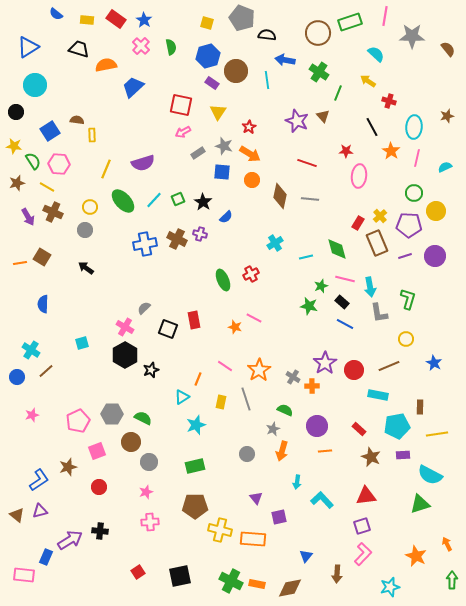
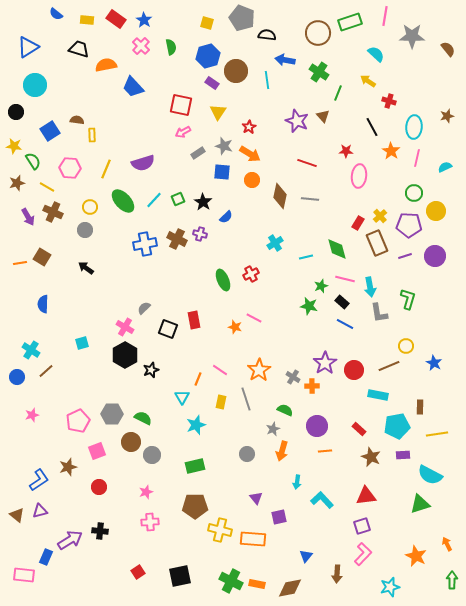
blue trapezoid at (133, 87): rotated 90 degrees counterclockwise
pink hexagon at (59, 164): moved 11 px right, 4 px down
yellow circle at (406, 339): moved 7 px down
pink line at (225, 366): moved 5 px left, 4 px down
cyan triangle at (182, 397): rotated 28 degrees counterclockwise
gray circle at (149, 462): moved 3 px right, 7 px up
